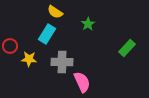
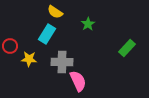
pink semicircle: moved 4 px left, 1 px up
